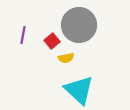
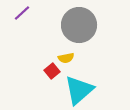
purple line: moved 1 px left, 22 px up; rotated 36 degrees clockwise
red square: moved 30 px down
cyan triangle: rotated 36 degrees clockwise
